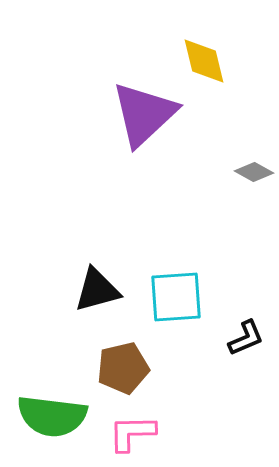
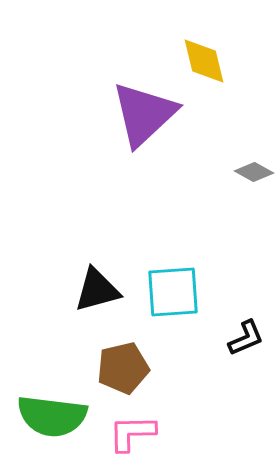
cyan square: moved 3 px left, 5 px up
